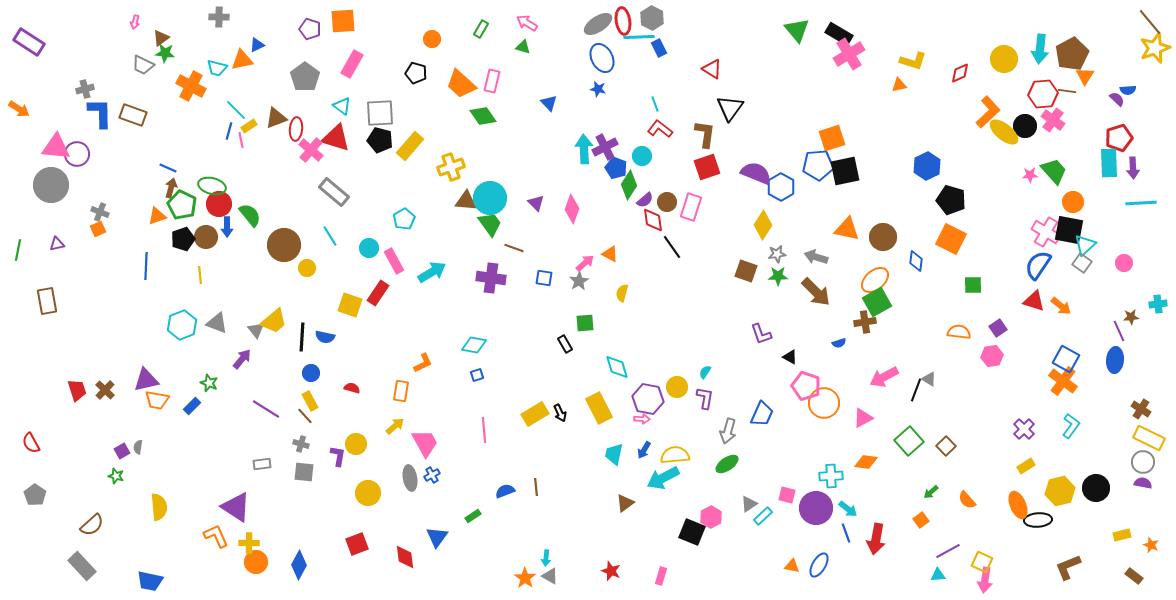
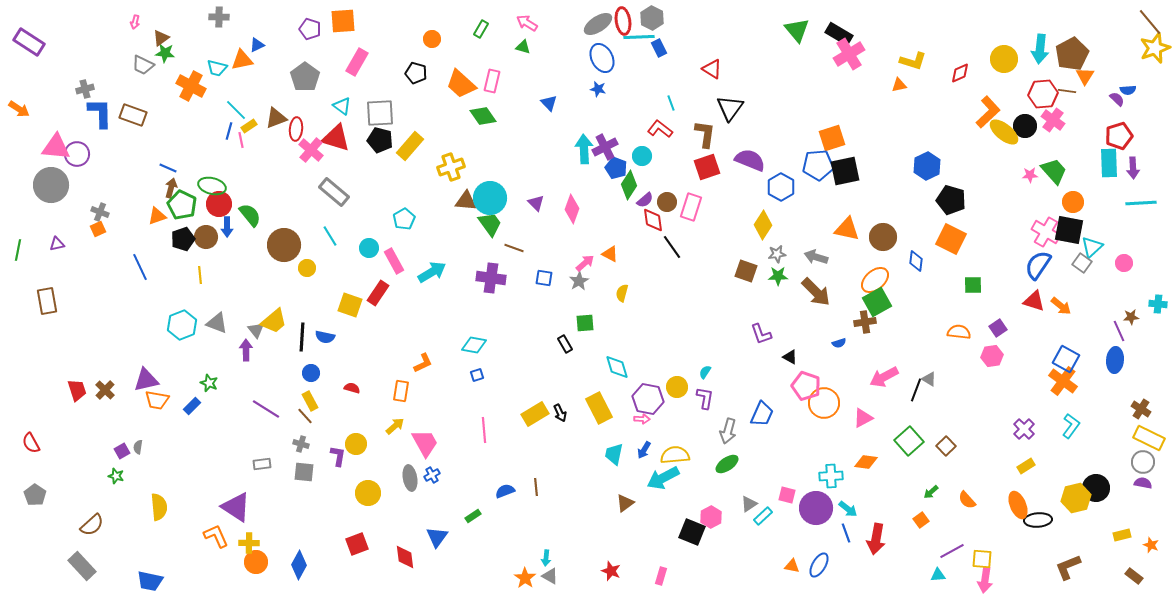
pink rectangle at (352, 64): moved 5 px right, 2 px up
cyan line at (655, 104): moved 16 px right, 1 px up
red pentagon at (1119, 138): moved 2 px up
purple semicircle at (756, 173): moved 6 px left, 13 px up
cyan triangle at (1085, 245): moved 7 px right, 2 px down
blue line at (146, 266): moved 6 px left, 1 px down; rotated 28 degrees counterclockwise
cyan cross at (1158, 304): rotated 12 degrees clockwise
purple arrow at (242, 359): moved 4 px right, 9 px up; rotated 40 degrees counterclockwise
yellow hexagon at (1060, 491): moved 16 px right, 7 px down
purple line at (948, 551): moved 4 px right
yellow square at (982, 562): moved 3 px up; rotated 20 degrees counterclockwise
